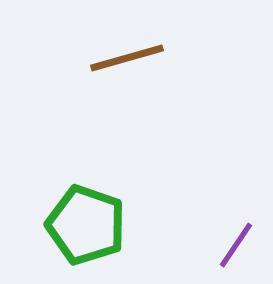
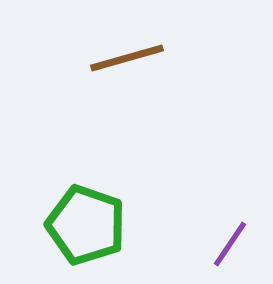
purple line: moved 6 px left, 1 px up
